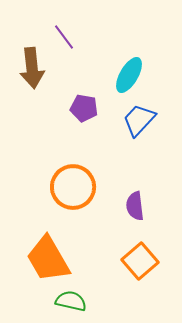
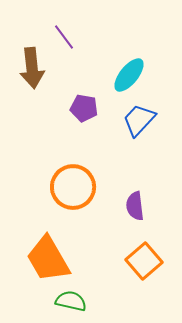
cyan ellipse: rotated 9 degrees clockwise
orange square: moved 4 px right
